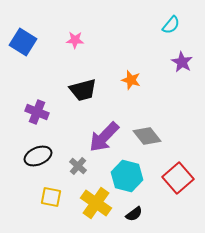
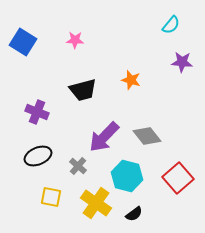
purple star: rotated 25 degrees counterclockwise
